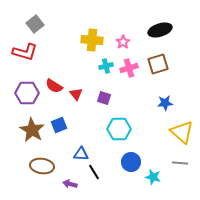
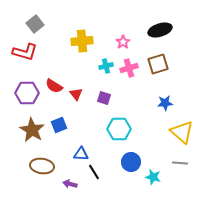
yellow cross: moved 10 px left, 1 px down; rotated 10 degrees counterclockwise
